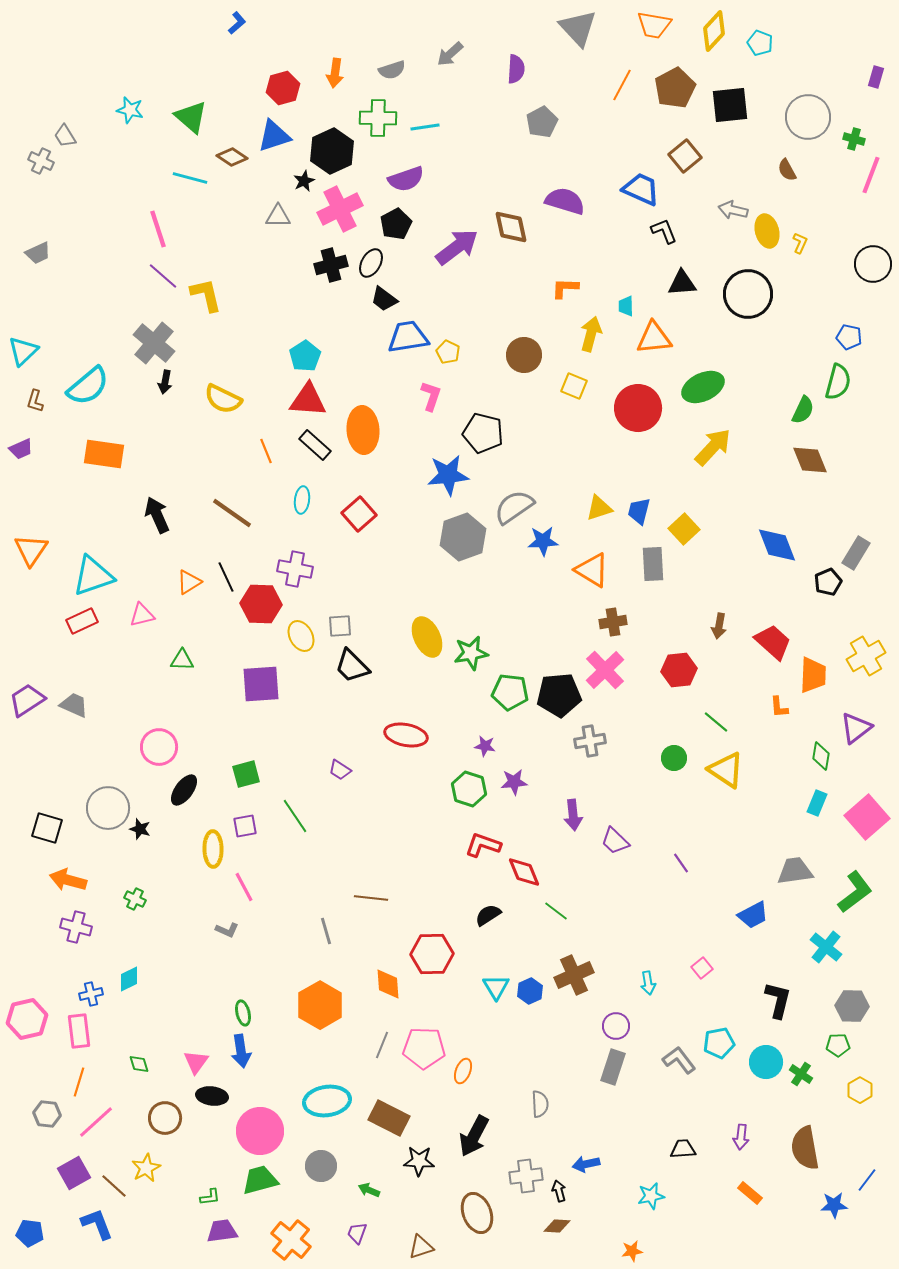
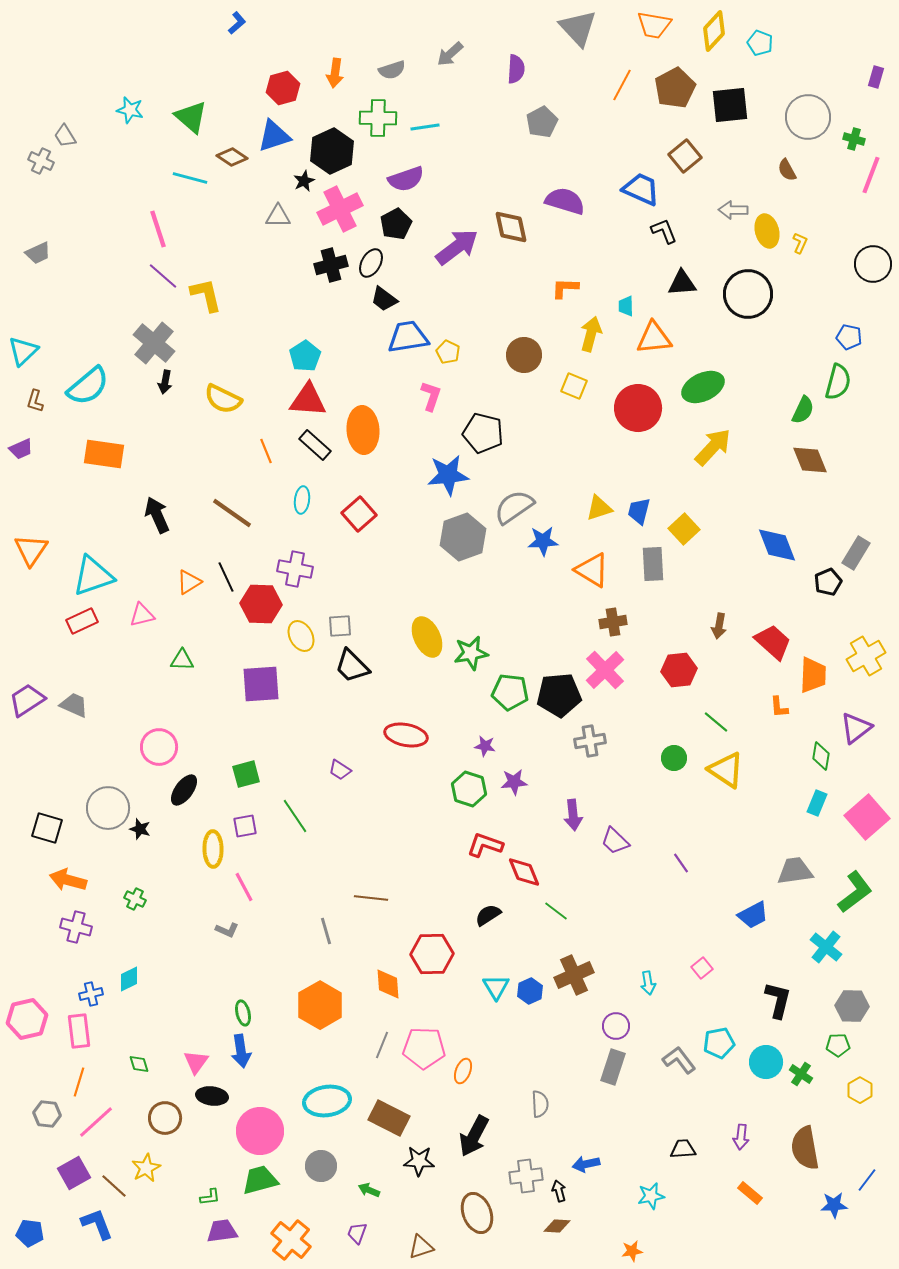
gray arrow at (733, 210): rotated 12 degrees counterclockwise
red L-shape at (483, 845): moved 2 px right
